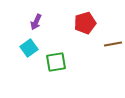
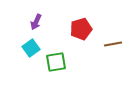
red pentagon: moved 4 px left, 6 px down
cyan square: moved 2 px right
